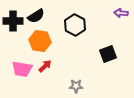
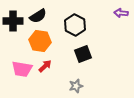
black semicircle: moved 2 px right
black square: moved 25 px left
gray star: rotated 16 degrees counterclockwise
